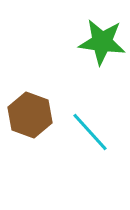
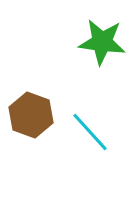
brown hexagon: moved 1 px right
